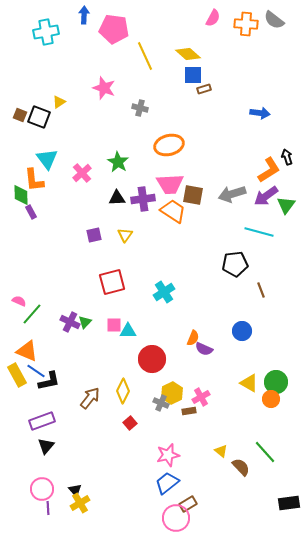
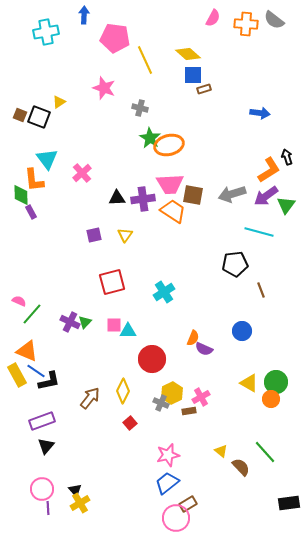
pink pentagon at (114, 29): moved 1 px right, 9 px down
yellow line at (145, 56): moved 4 px down
green star at (118, 162): moved 32 px right, 24 px up
